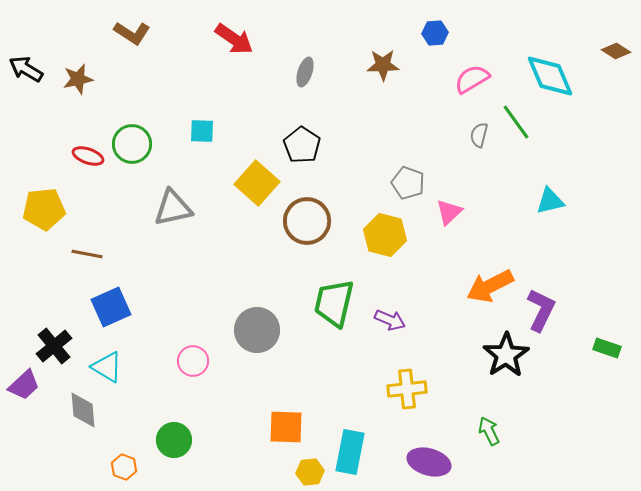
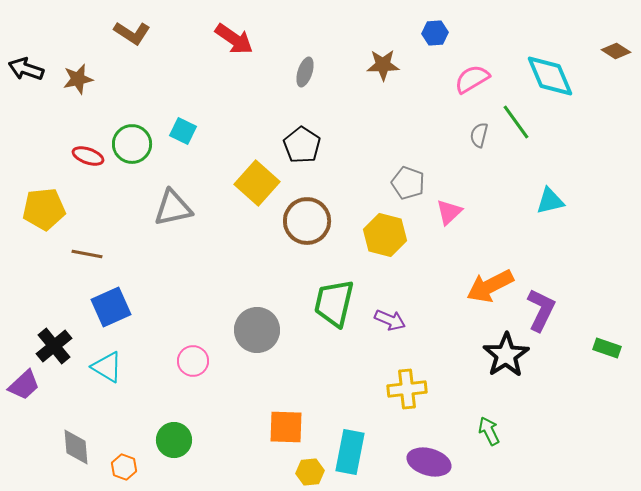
black arrow at (26, 69): rotated 12 degrees counterclockwise
cyan square at (202, 131): moved 19 px left; rotated 24 degrees clockwise
gray diamond at (83, 410): moved 7 px left, 37 px down
